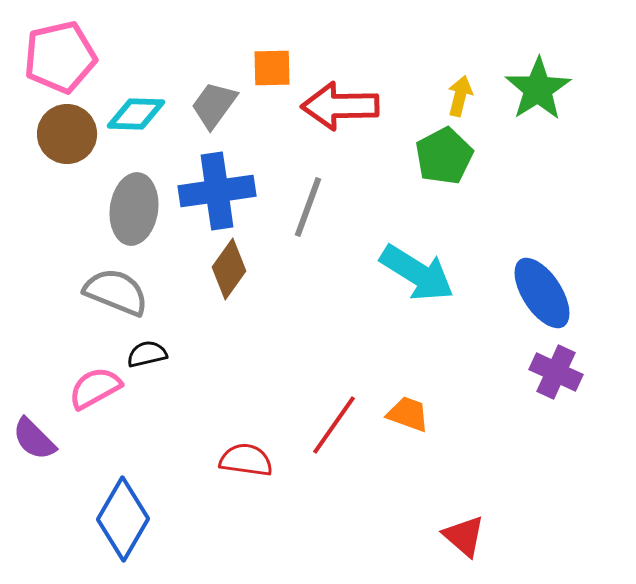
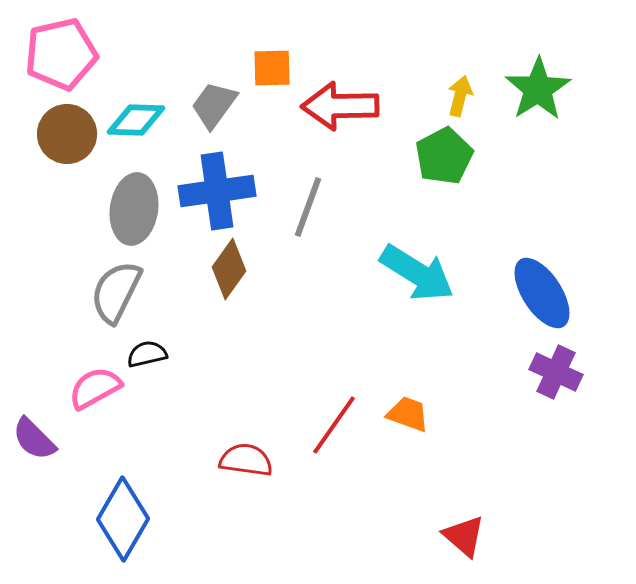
pink pentagon: moved 1 px right, 3 px up
cyan diamond: moved 6 px down
gray semicircle: rotated 86 degrees counterclockwise
